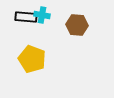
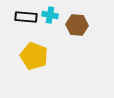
cyan cross: moved 8 px right
yellow pentagon: moved 2 px right, 3 px up
